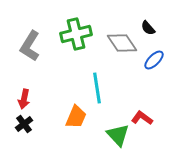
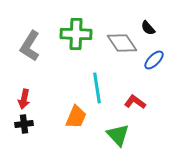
green cross: rotated 16 degrees clockwise
red L-shape: moved 7 px left, 16 px up
black cross: rotated 30 degrees clockwise
